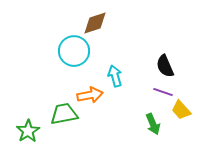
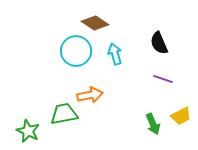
brown diamond: rotated 52 degrees clockwise
cyan circle: moved 2 px right
black semicircle: moved 6 px left, 23 px up
cyan arrow: moved 22 px up
purple line: moved 13 px up
yellow trapezoid: moved 6 px down; rotated 75 degrees counterclockwise
green star: rotated 15 degrees counterclockwise
